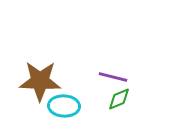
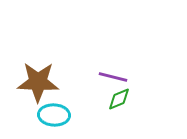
brown star: moved 2 px left, 1 px down
cyan ellipse: moved 10 px left, 9 px down
